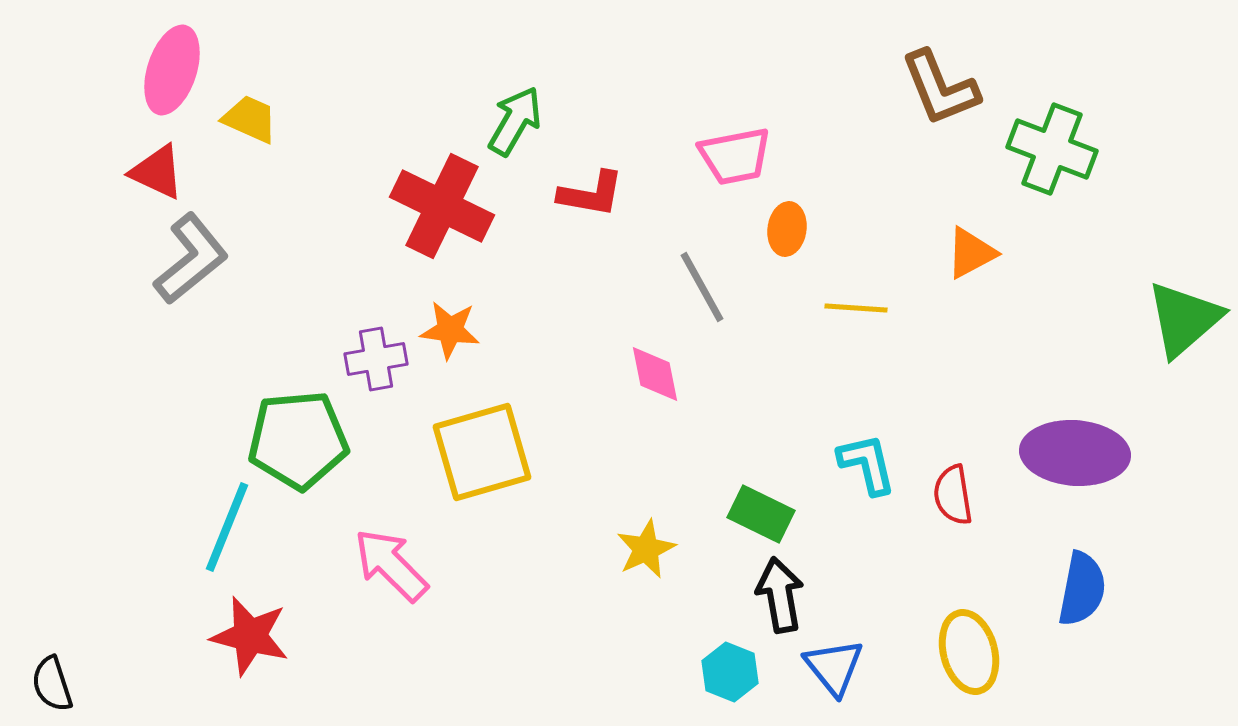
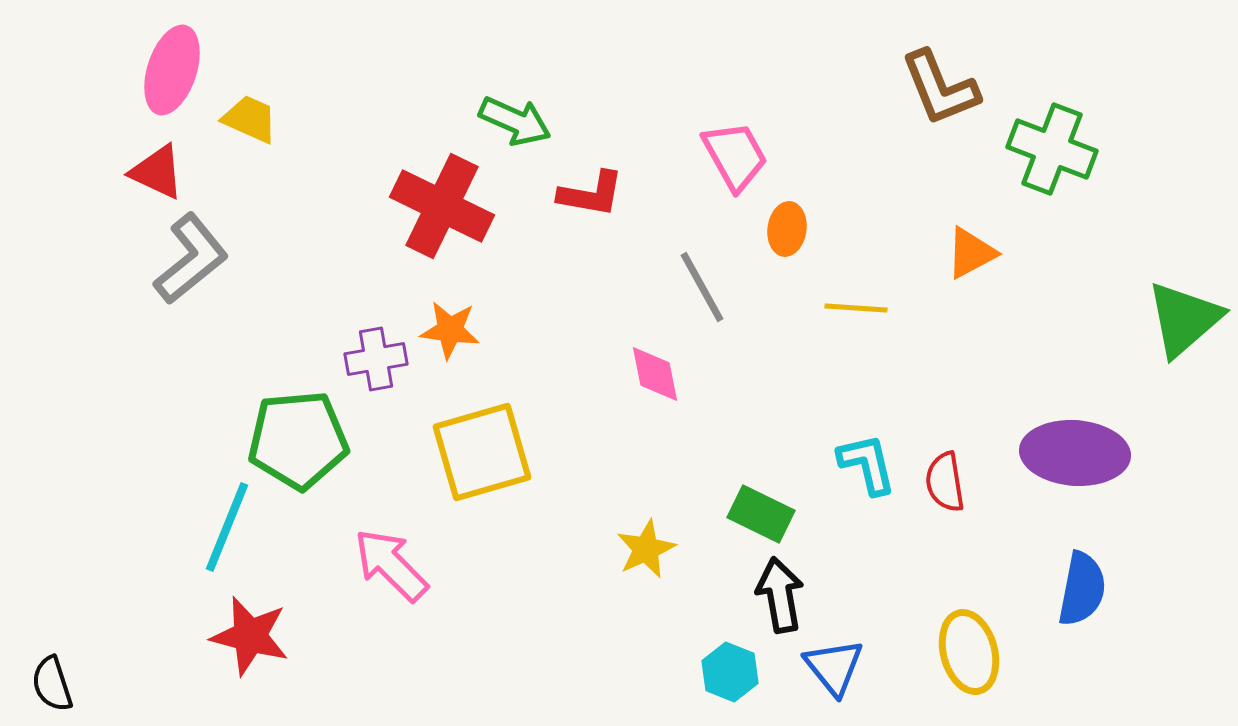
green arrow: rotated 84 degrees clockwise
pink trapezoid: rotated 108 degrees counterclockwise
red semicircle: moved 8 px left, 13 px up
